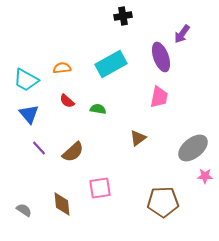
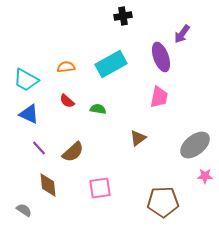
orange semicircle: moved 4 px right, 1 px up
blue triangle: rotated 25 degrees counterclockwise
gray ellipse: moved 2 px right, 3 px up
brown diamond: moved 14 px left, 19 px up
